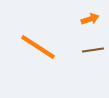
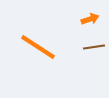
brown line: moved 1 px right, 3 px up
